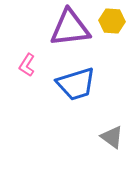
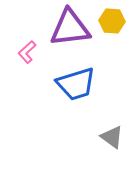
pink L-shape: moved 13 px up; rotated 15 degrees clockwise
